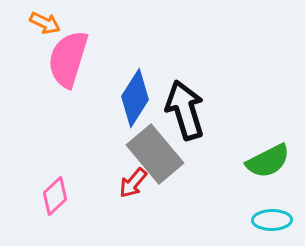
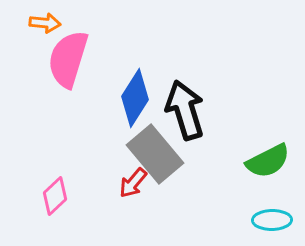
orange arrow: rotated 20 degrees counterclockwise
